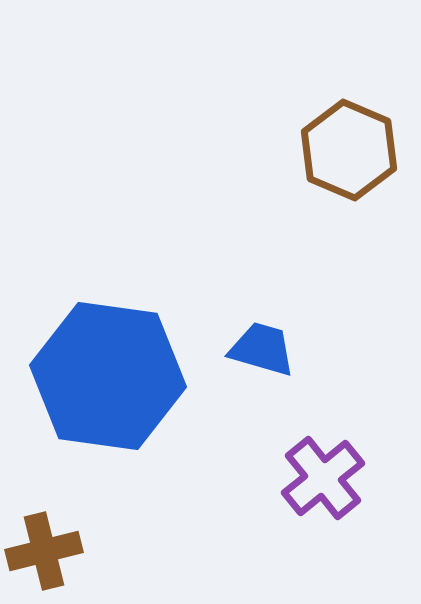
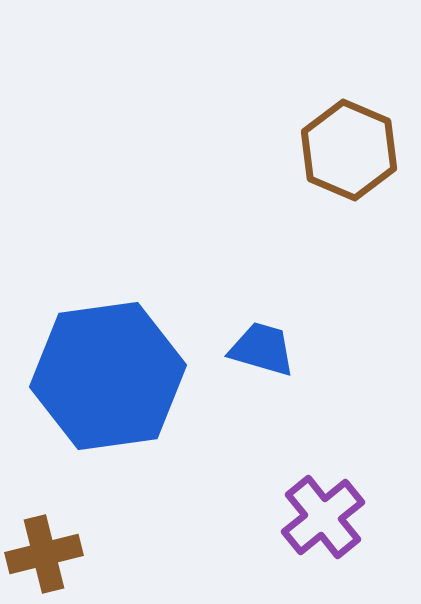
blue hexagon: rotated 16 degrees counterclockwise
purple cross: moved 39 px down
brown cross: moved 3 px down
